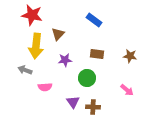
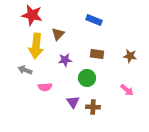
blue rectangle: rotated 14 degrees counterclockwise
